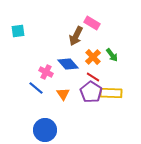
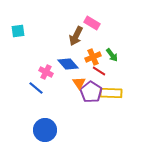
orange cross: rotated 21 degrees clockwise
red line: moved 6 px right, 6 px up
orange triangle: moved 16 px right, 11 px up
